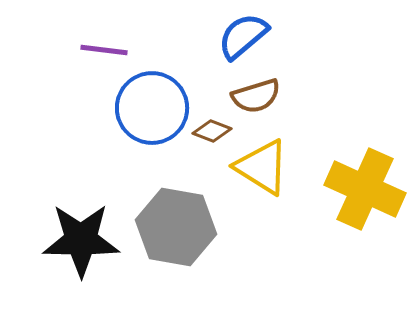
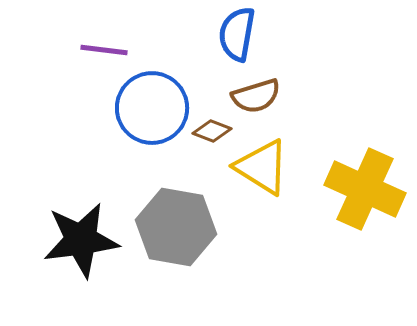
blue semicircle: moved 6 px left, 2 px up; rotated 40 degrees counterclockwise
black star: rotated 8 degrees counterclockwise
